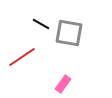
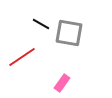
pink rectangle: moved 1 px left, 1 px up
